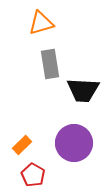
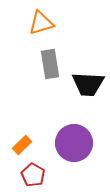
black trapezoid: moved 5 px right, 6 px up
